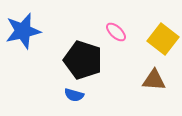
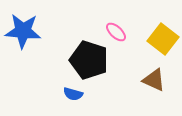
blue star: rotated 18 degrees clockwise
black pentagon: moved 6 px right
brown triangle: rotated 20 degrees clockwise
blue semicircle: moved 1 px left, 1 px up
